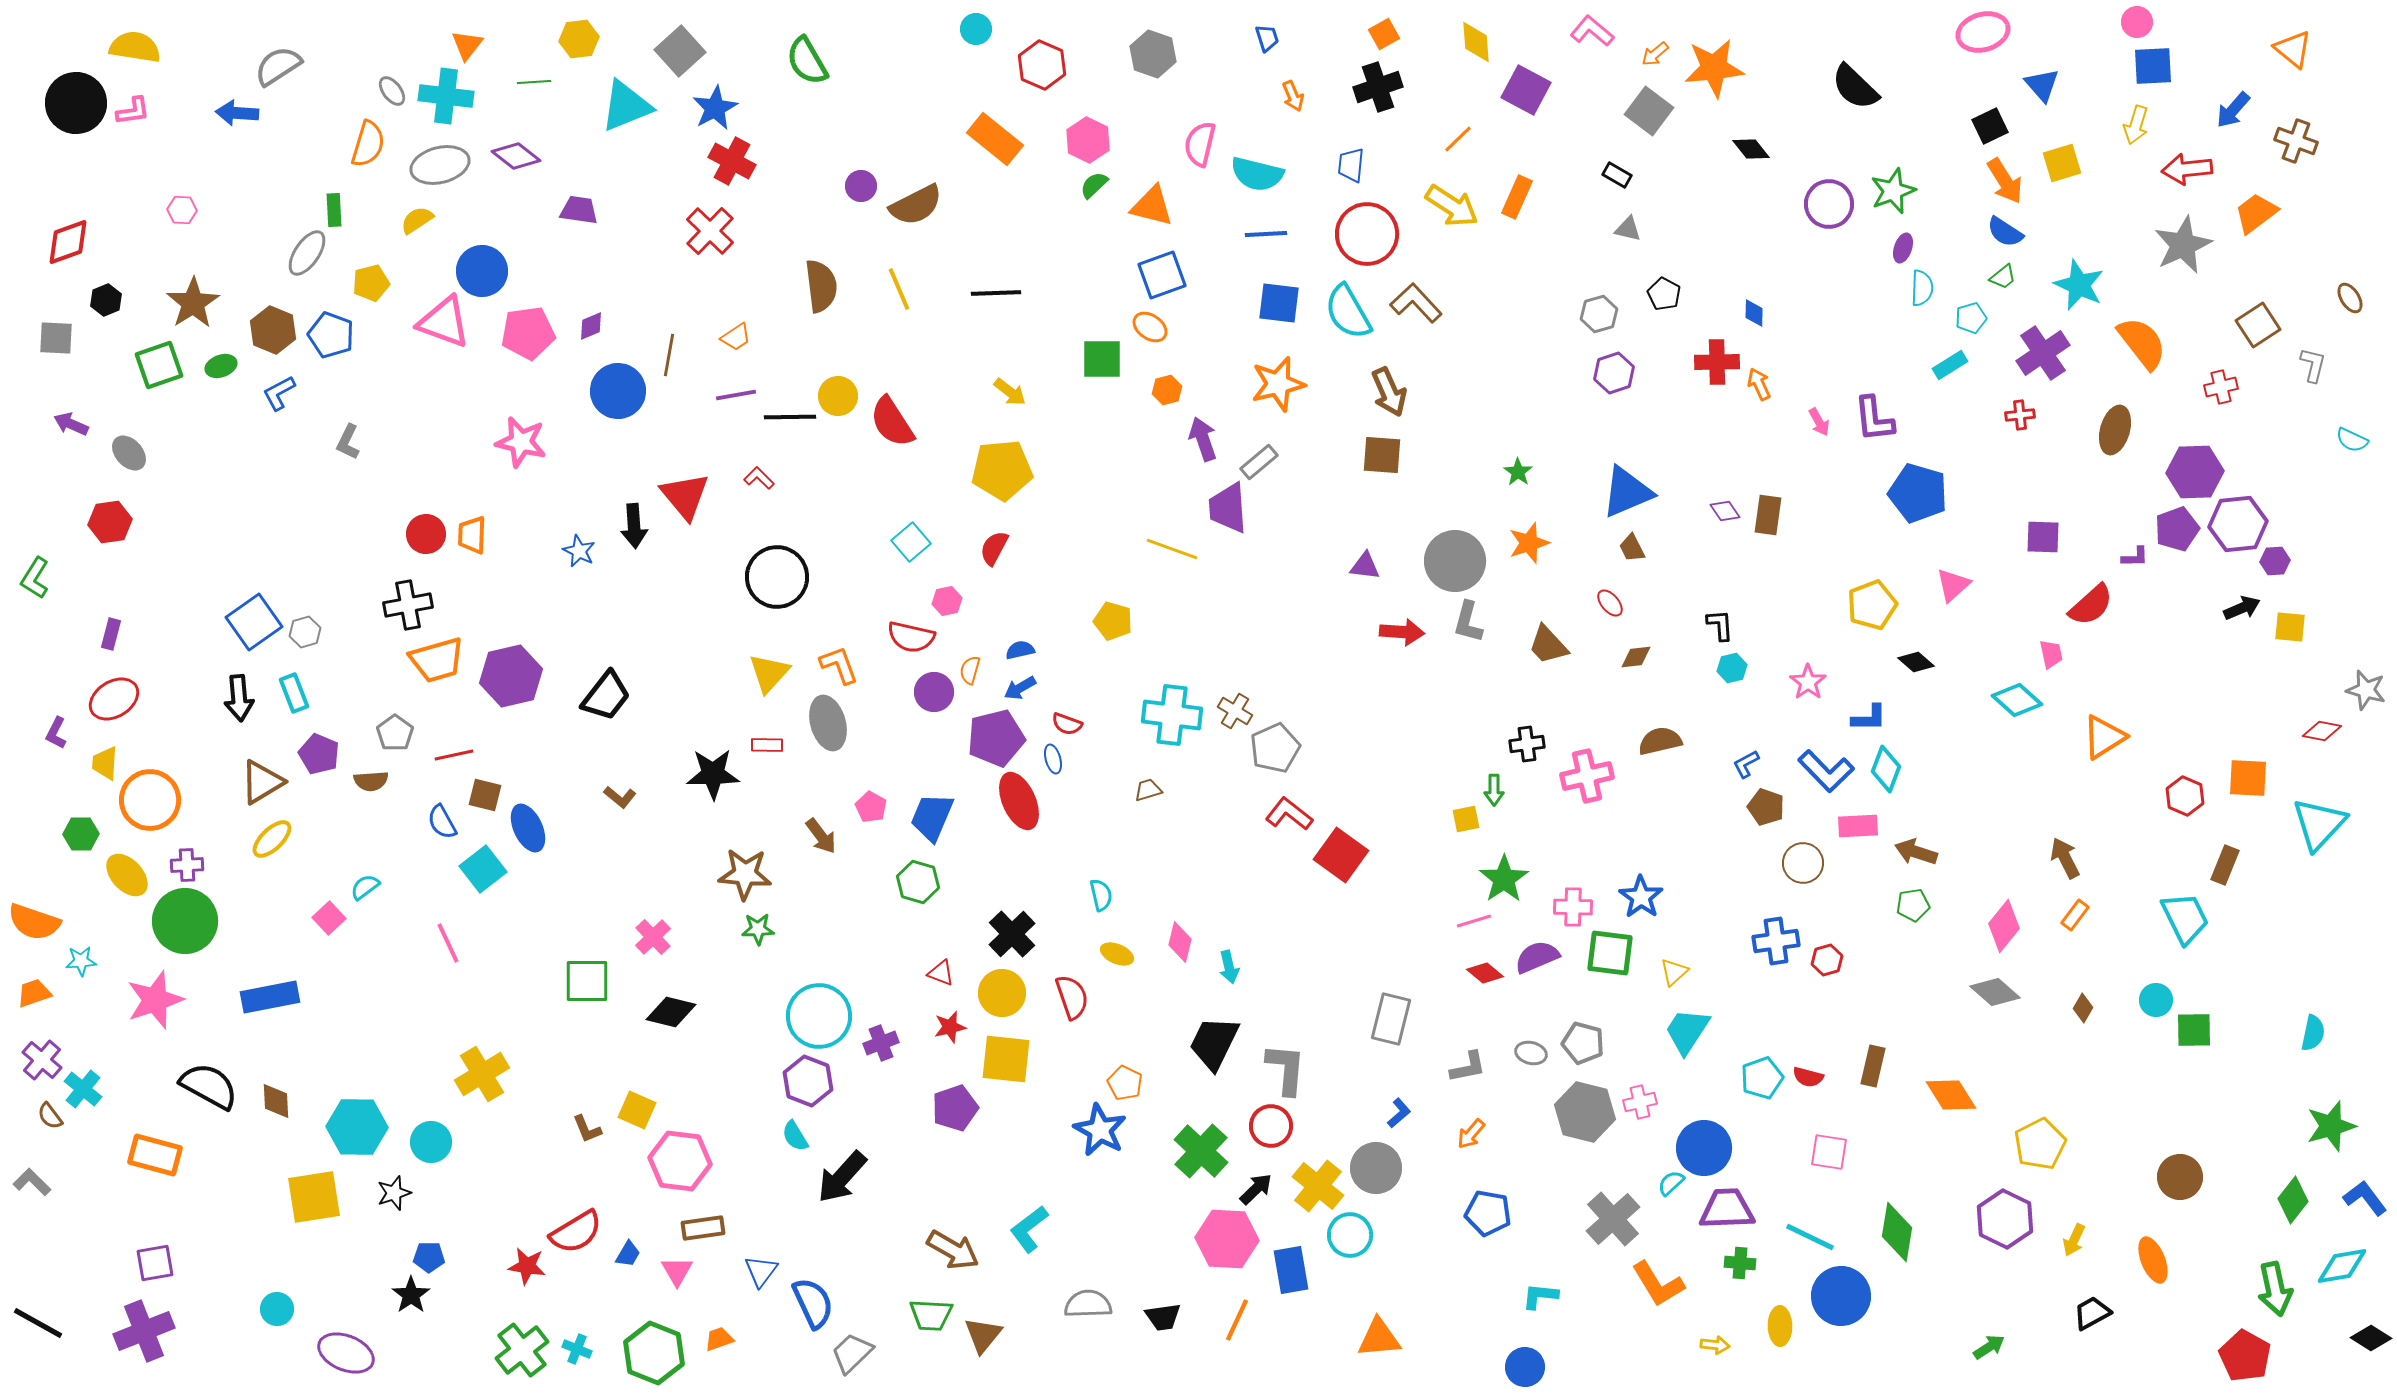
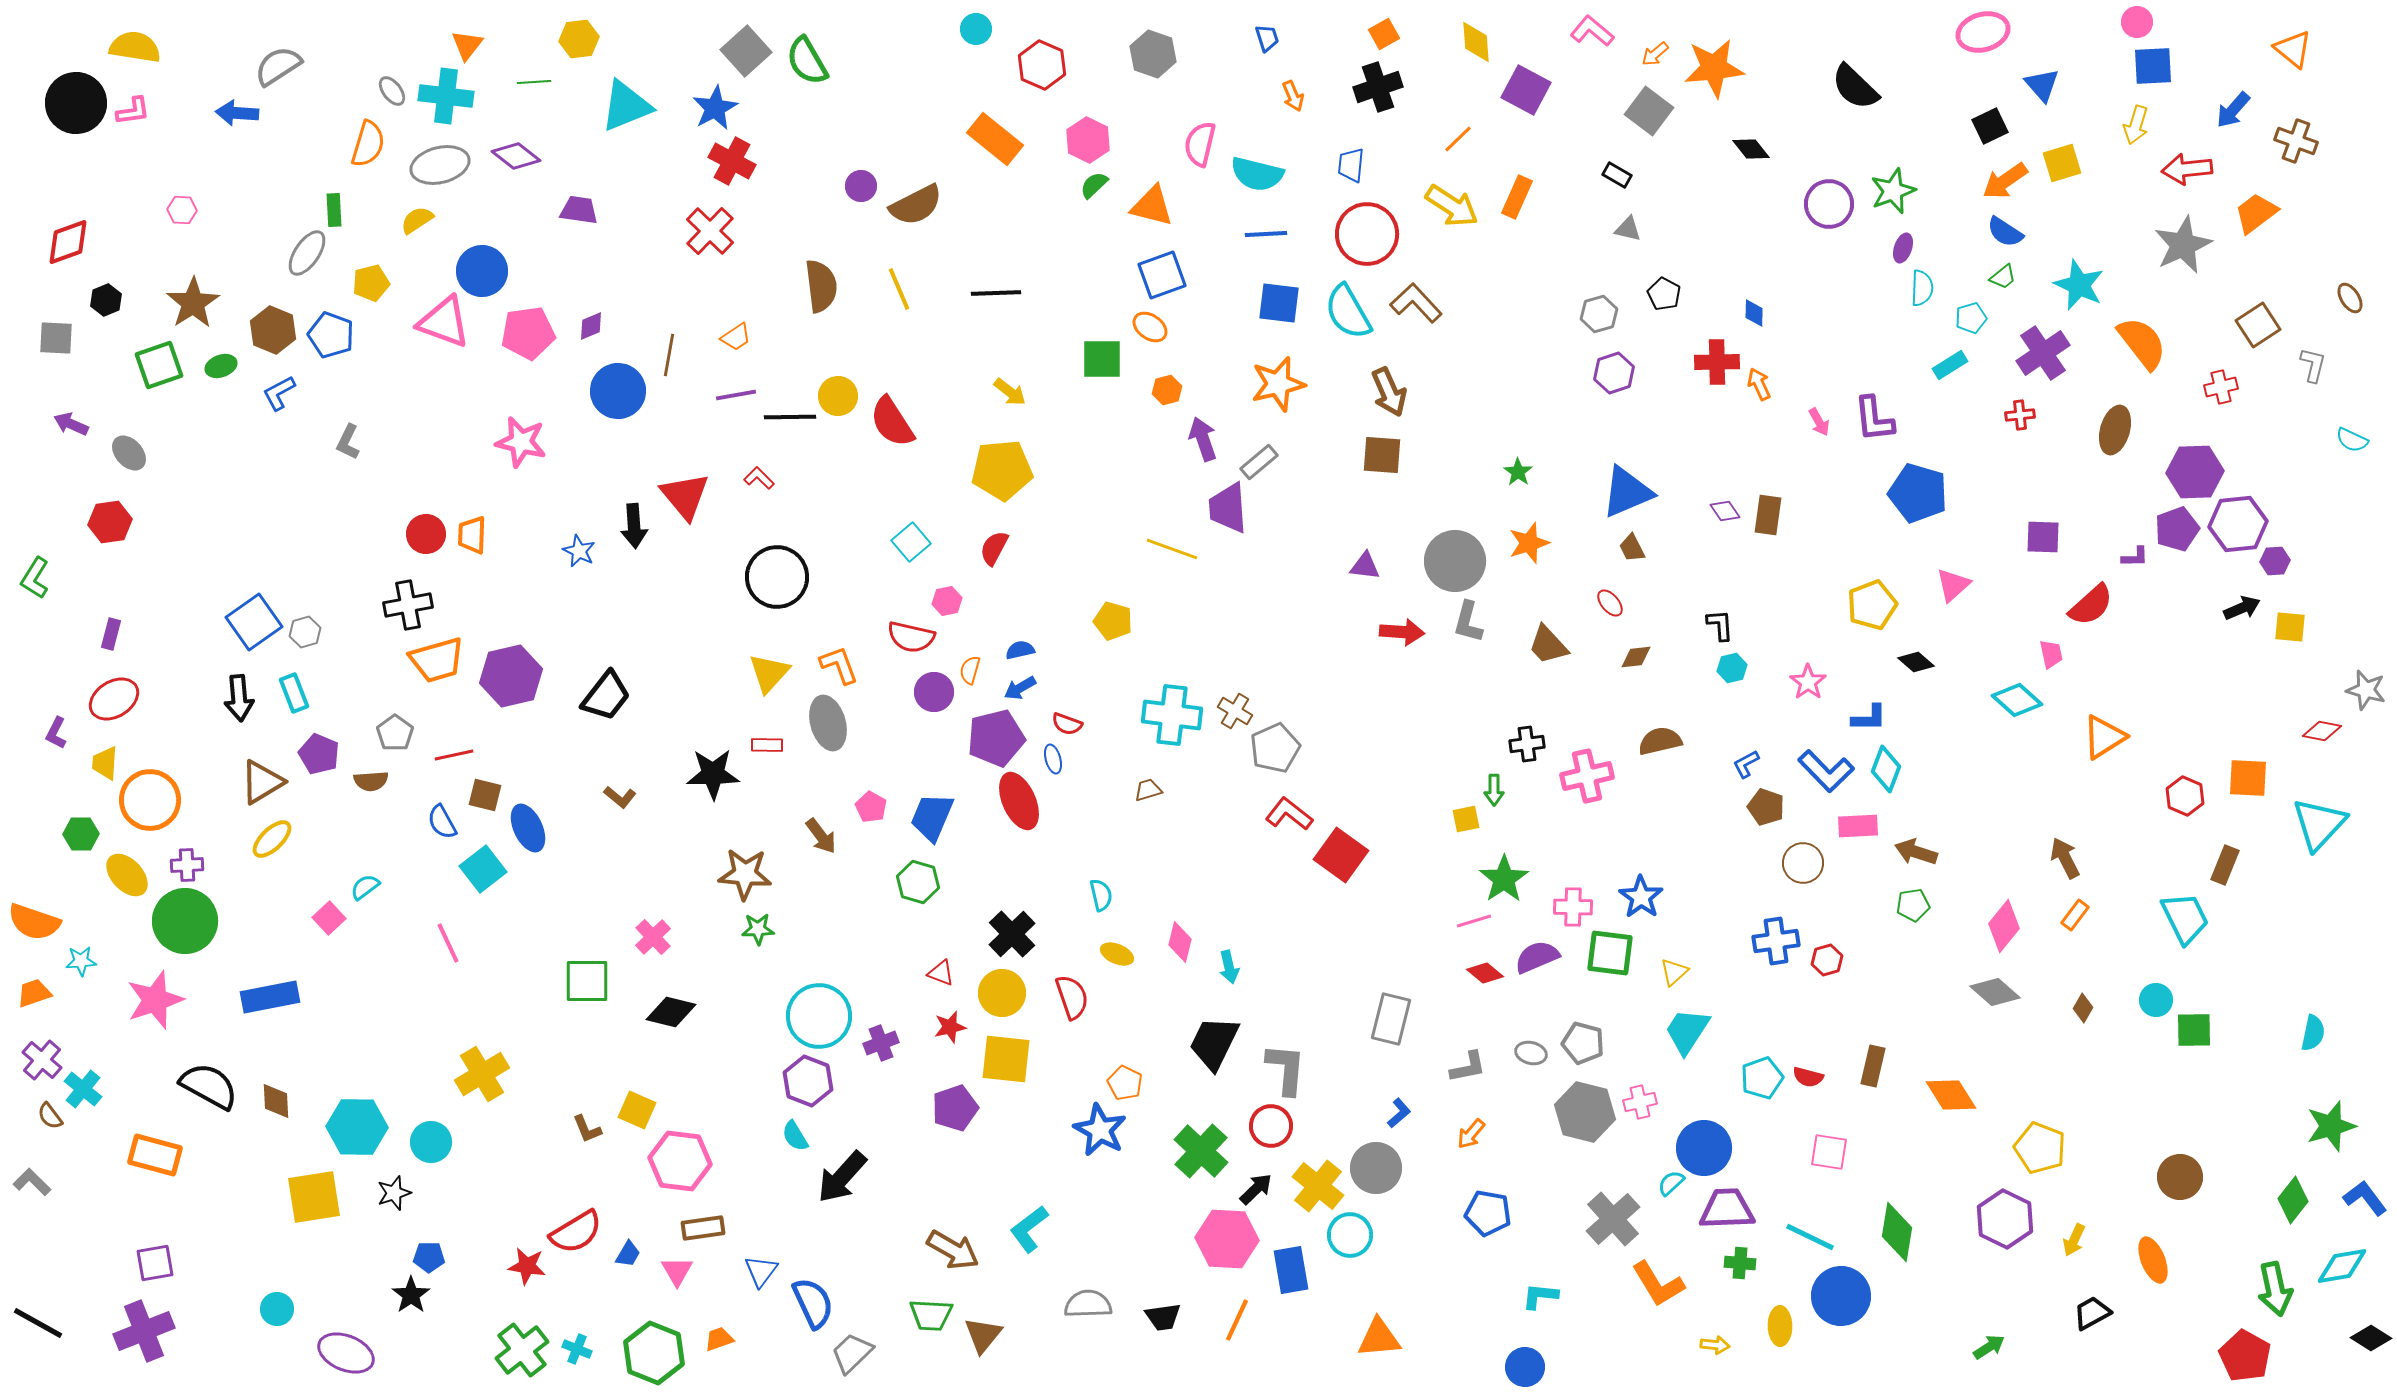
gray square at (680, 51): moved 66 px right
orange arrow at (2005, 181): rotated 87 degrees clockwise
yellow pentagon at (2040, 1144): moved 4 px down; rotated 24 degrees counterclockwise
